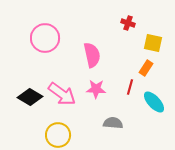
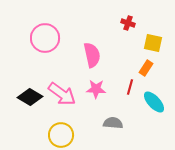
yellow circle: moved 3 px right
